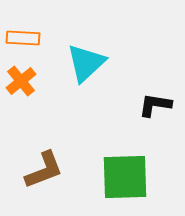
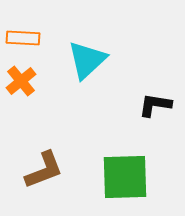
cyan triangle: moved 1 px right, 3 px up
